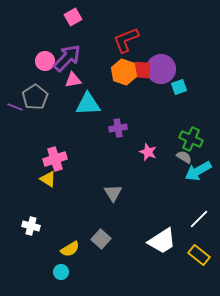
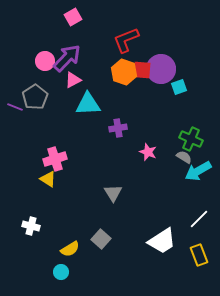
pink triangle: rotated 18 degrees counterclockwise
yellow rectangle: rotated 30 degrees clockwise
